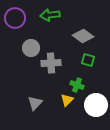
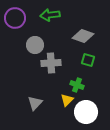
gray diamond: rotated 15 degrees counterclockwise
gray circle: moved 4 px right, 3 px up
white circle: moved 10 px left, 7 px down
